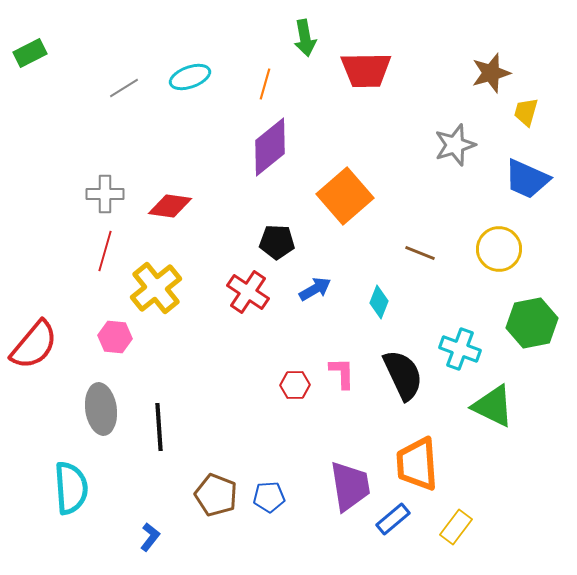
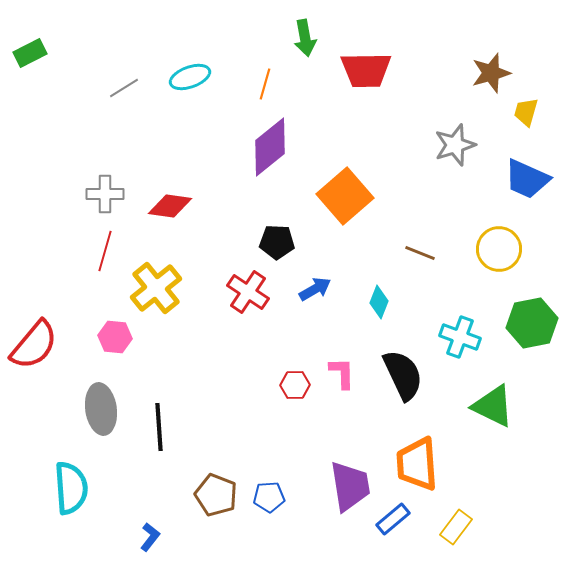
cyan cross: moved 12 px up
